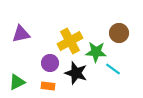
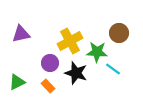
green star: moved 1 px right
orange rectangle: rotated 40 degrees clockwise
